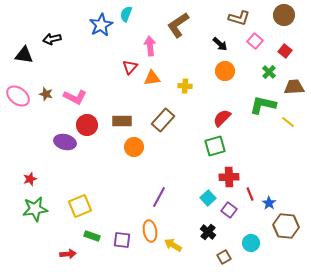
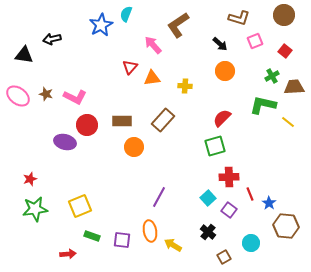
pink square at (255, 41): rotated 28 degrees clockwise
pink arrow at (150, 46): moved 3 px right, 1 px up; rotated 36 degrees counterclockwise
green cross at (269, 72): moved 3 px right, 4 px down; rotated 16 degrees clockwise
